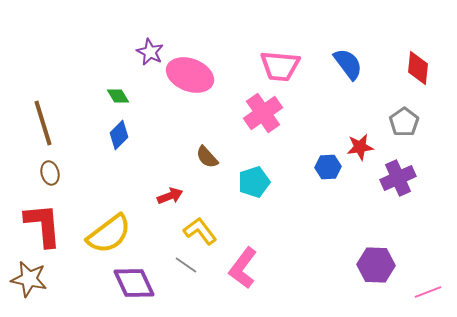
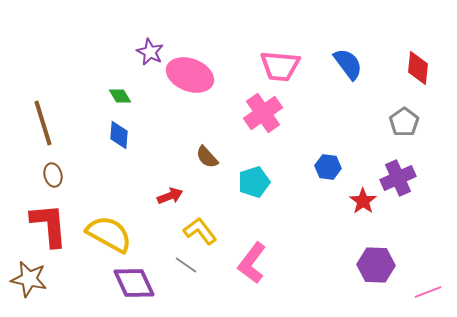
green diamond: moved 2 px right
blue diamond: rotated 40 degrees counterclockwise
red star: moved 3 px right, 54 px down; rotated 28 degrees counterclockwise
blue hexagon: rotated 10 degrees clockwise
brown ellipse: moved 3 px right, 2 px down
red L-shape: moved 6 px right
yellow semicircle: rotated 114 degrees counterclockwise
pink L-shape: moved 9 px right, 5 px up
